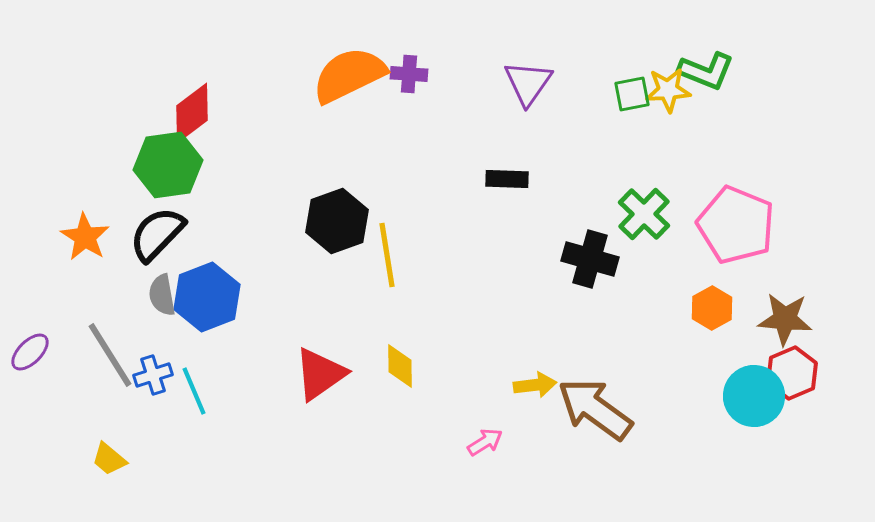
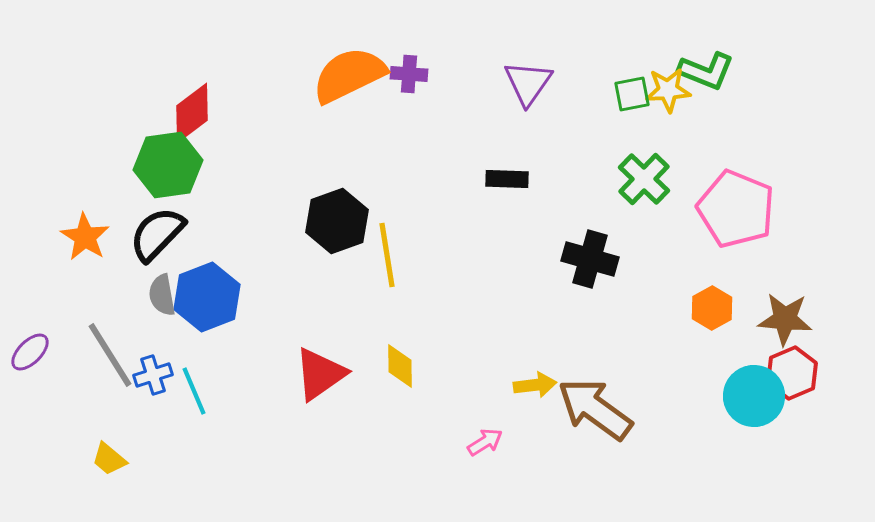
green cross: moved 35 px up
pink pentagon: moved 16 px up
